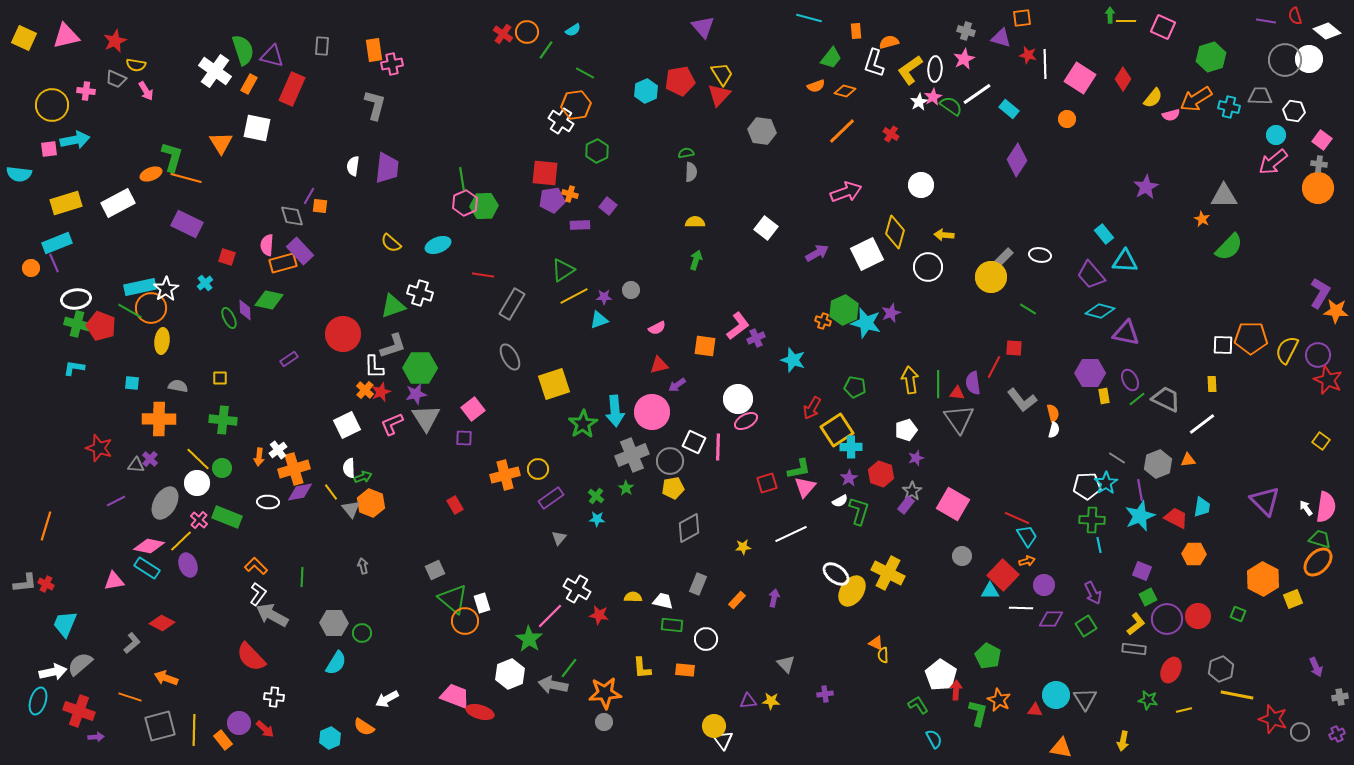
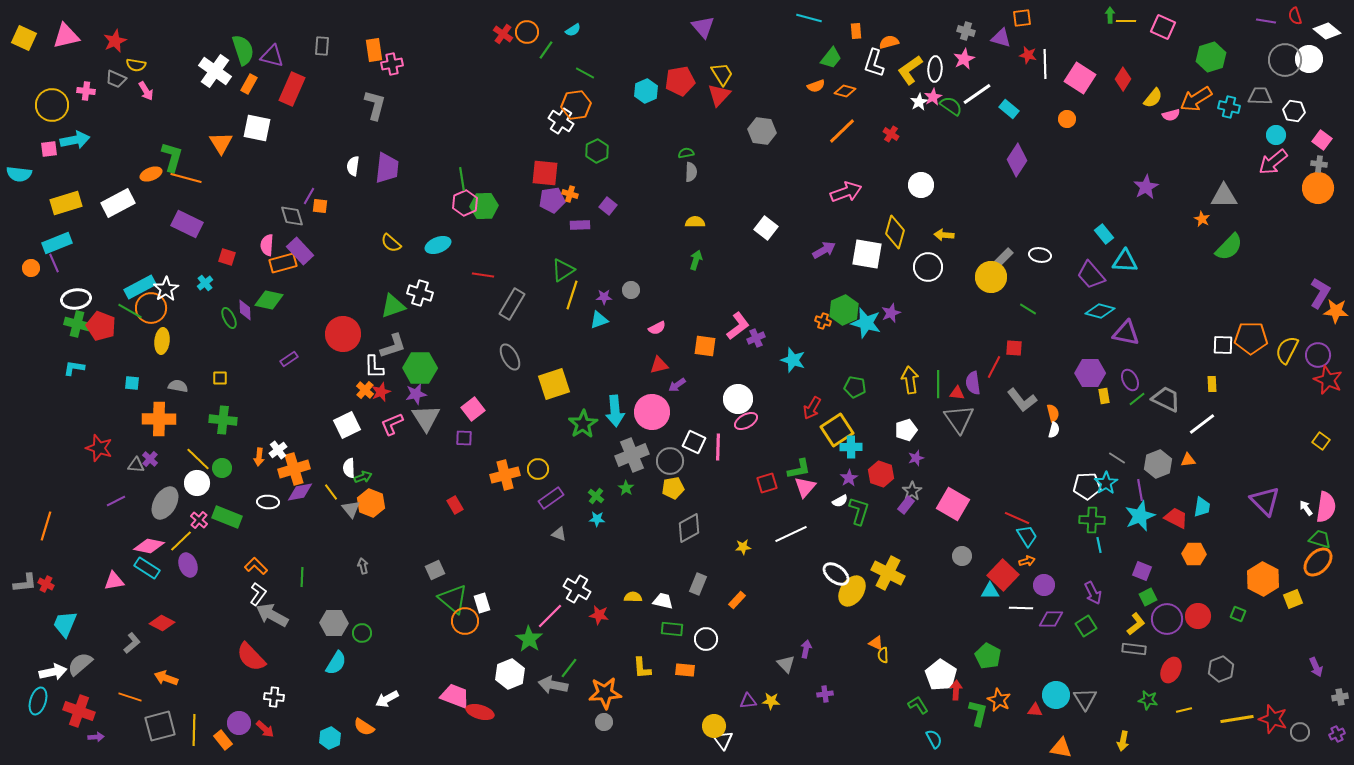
purple arrow at (817, 253): moved 7 px right, 3 px up
white square at (867, 254): rotated 36 degrees clockwise
cyan rectangle at (140, 287): rotated 16 degrees counterclockwise
yellow line at (574, 296): moved 2 px left, 1 px up; rotated 44 degrees counterclockwise
gray triangle at (559, 538): moved 4 px up; rotated 49 degrees counterclockwise
purple arrow at (774, 598): moved 32 px right, 51 px down
green rectangle at (672, 625): moved 4 px down
yellow line at (1237, 695): moved 24 px down; rotated 20 degrees counterclockwise
